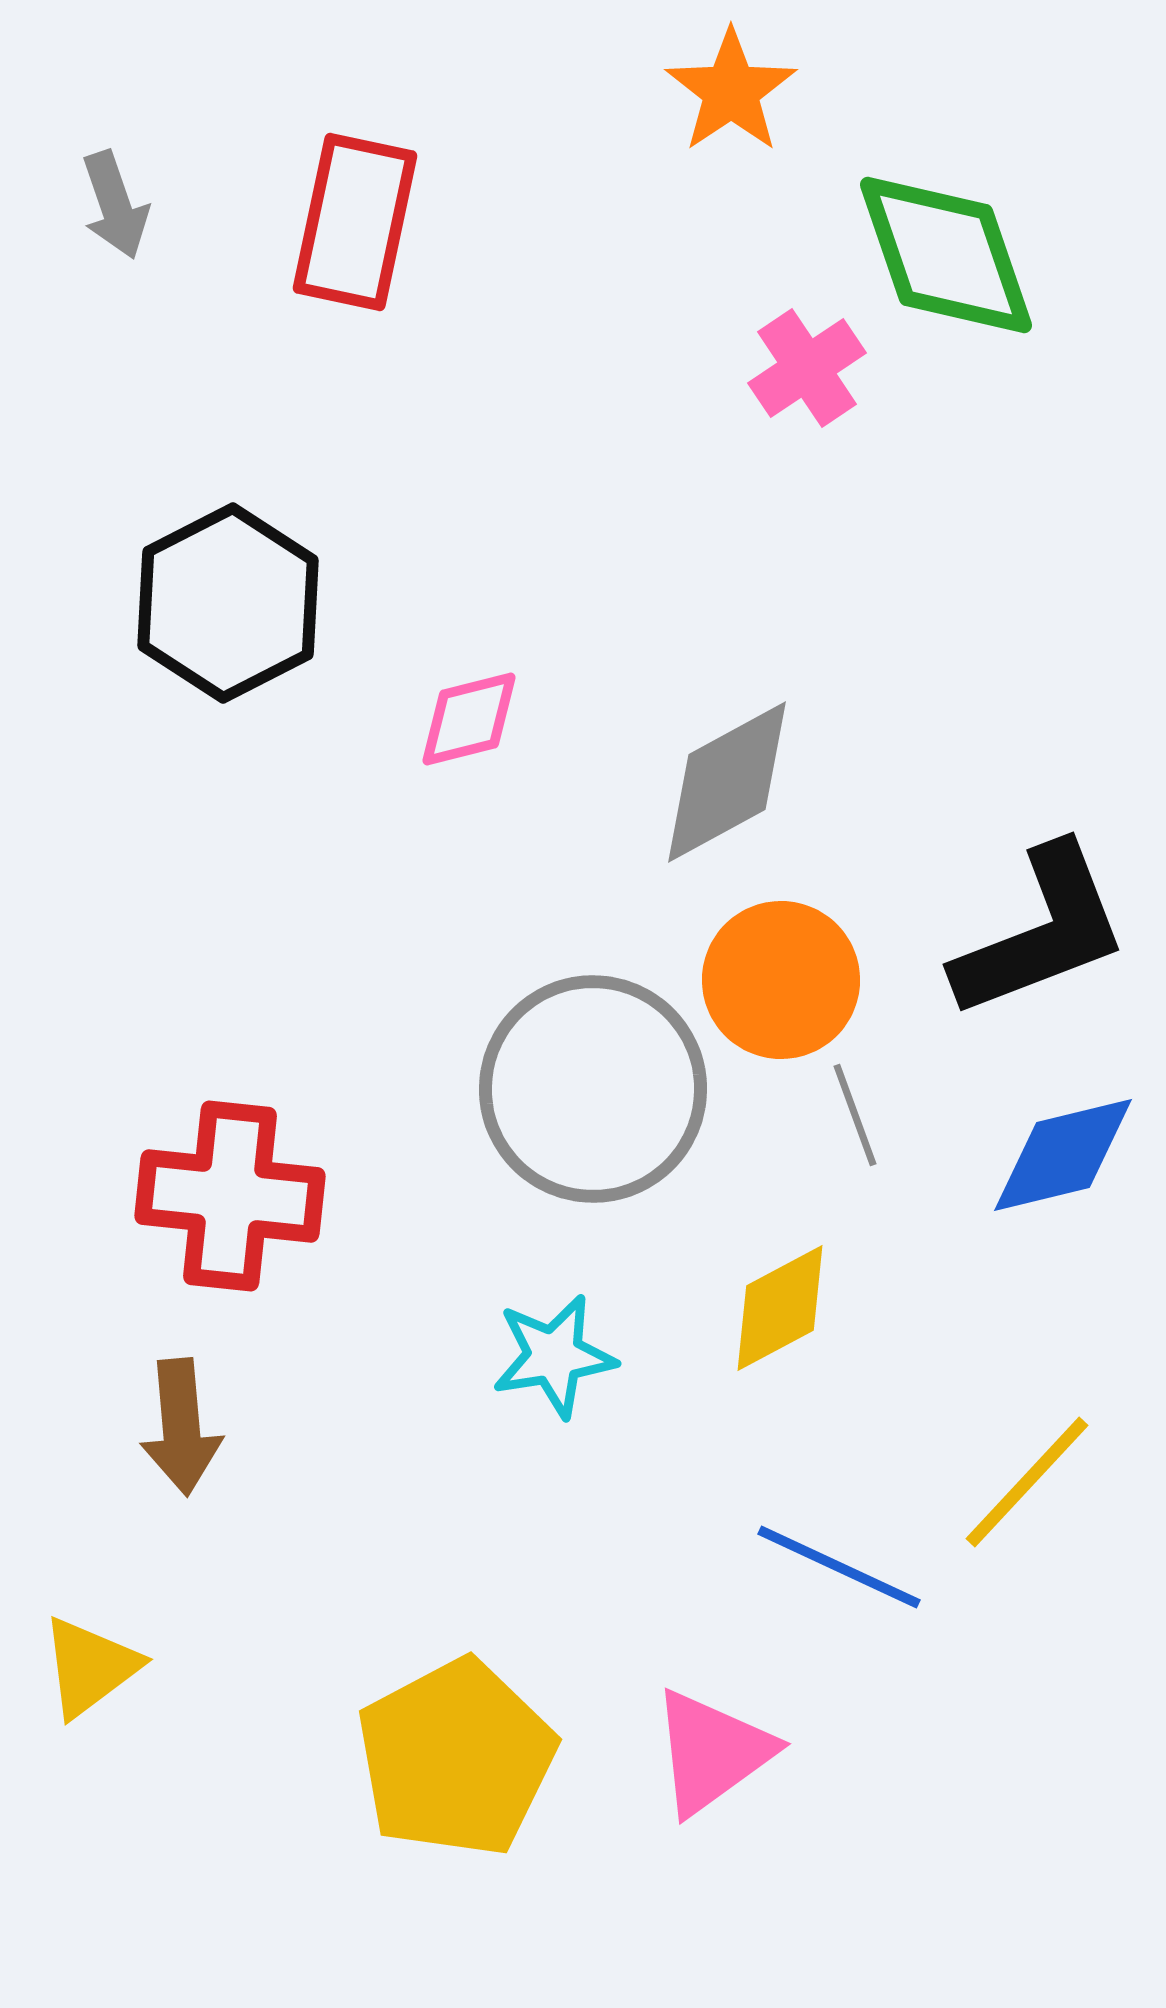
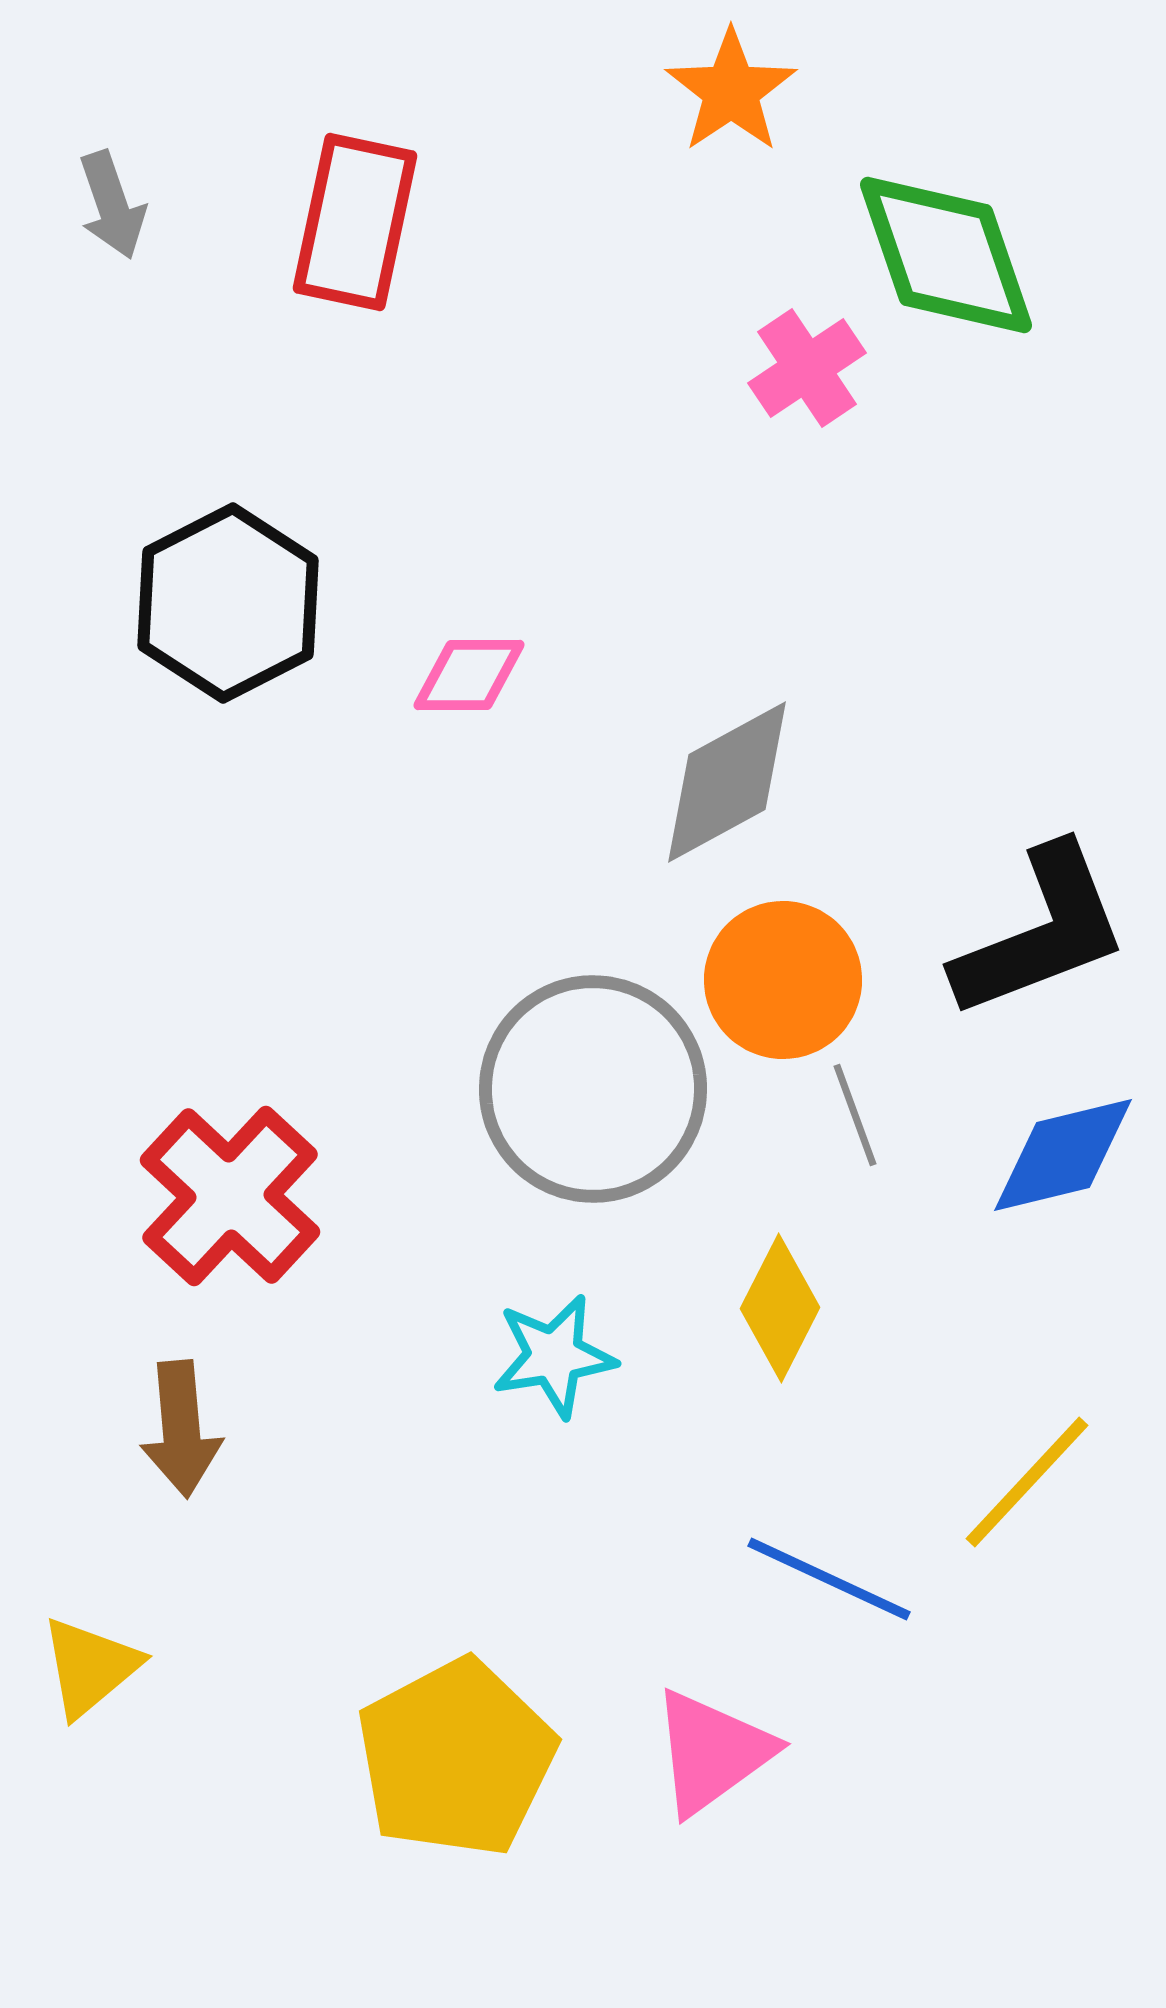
gray arrow: moved 3 px left
pink diamond: moved 44 px up; rotated 14 degrees clockwise
orange circle: moved 2 px right
red cross: rotated 37 degrees clockwise
yellow diamond: rotated 35 degrees counterclockwise
brown arrow: moved 2 px down
blue line: moved 10 px left, 12 px down
yellow triangle: rotated 3 degrees counterclockwise
